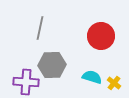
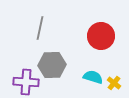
cyan semicircle: moved 1 px right
